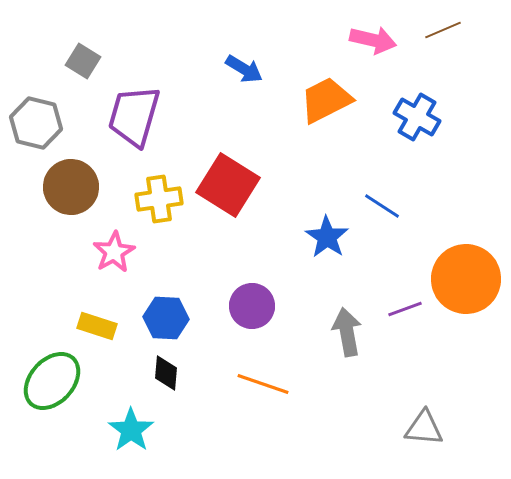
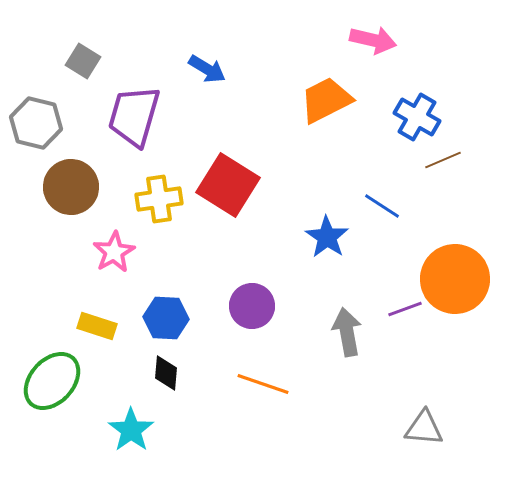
brown line: moved 130 px down
blue arrow: moved 37 px left
orange circle: moved 11 px left
